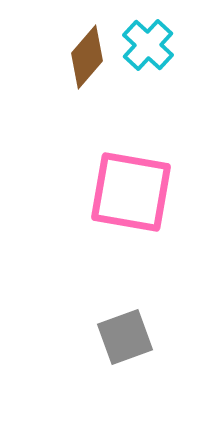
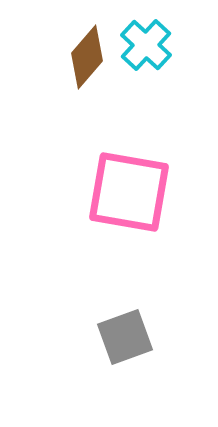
cyan cross: moved 2 px left
pink square: moved 2 px left
